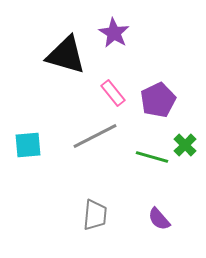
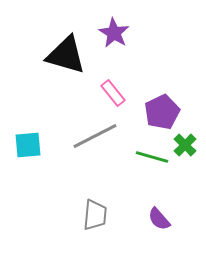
purple pentagon: moved 4 px right, 12 px down
